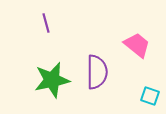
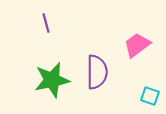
pink trapezoid: rotated 76 degrees counterclockwise
